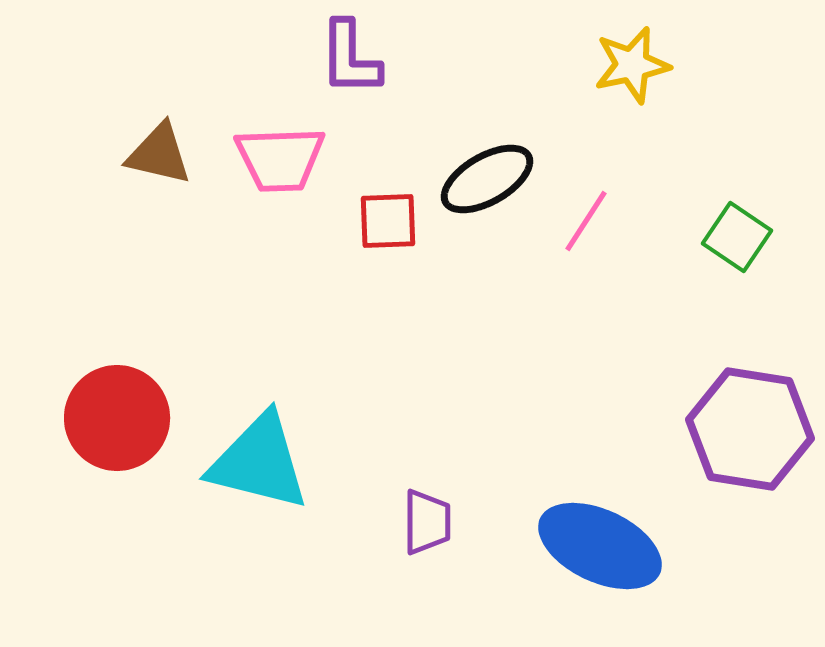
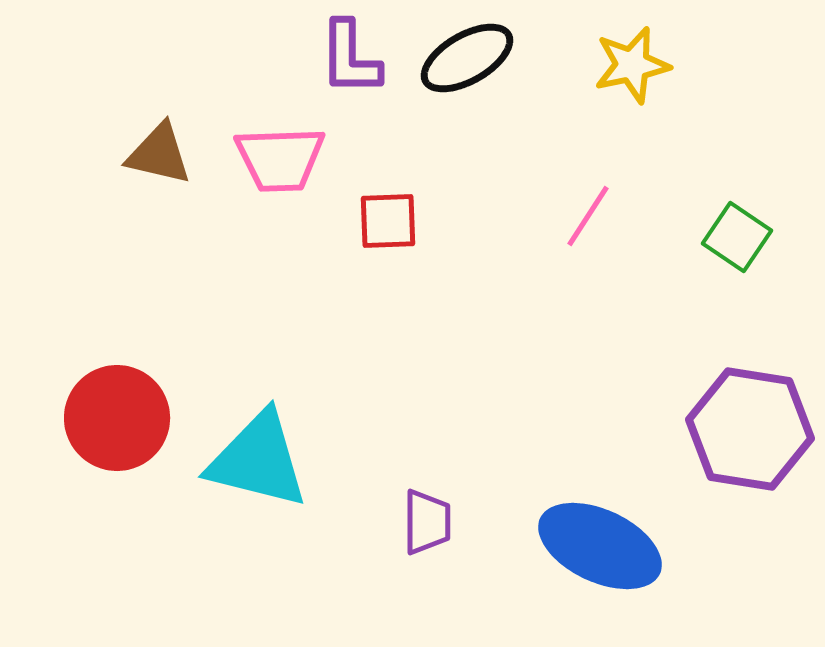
black ellipse: moved 20 px left, 121 px up
pink line: moved 2 px right, 5 px up
cyan triangle: moved 1 px left, 2 px up
